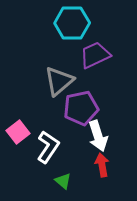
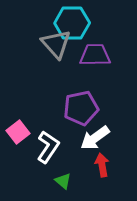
purple trapezoid: rotated 24 degrees clockwise
gray triangle: moved 3 px left, 37 px up; rotated 32 degrees counterclockwise
white arrow: moved 3 px left, 2 px down; rotated 72 degrees clockwise
